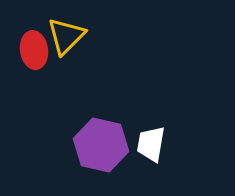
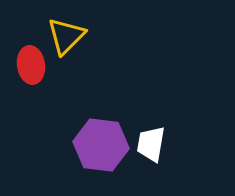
red ellipse: moved 3 px left, 15 px down
purple hexagon: rotated 6 degrees counterclockwise
